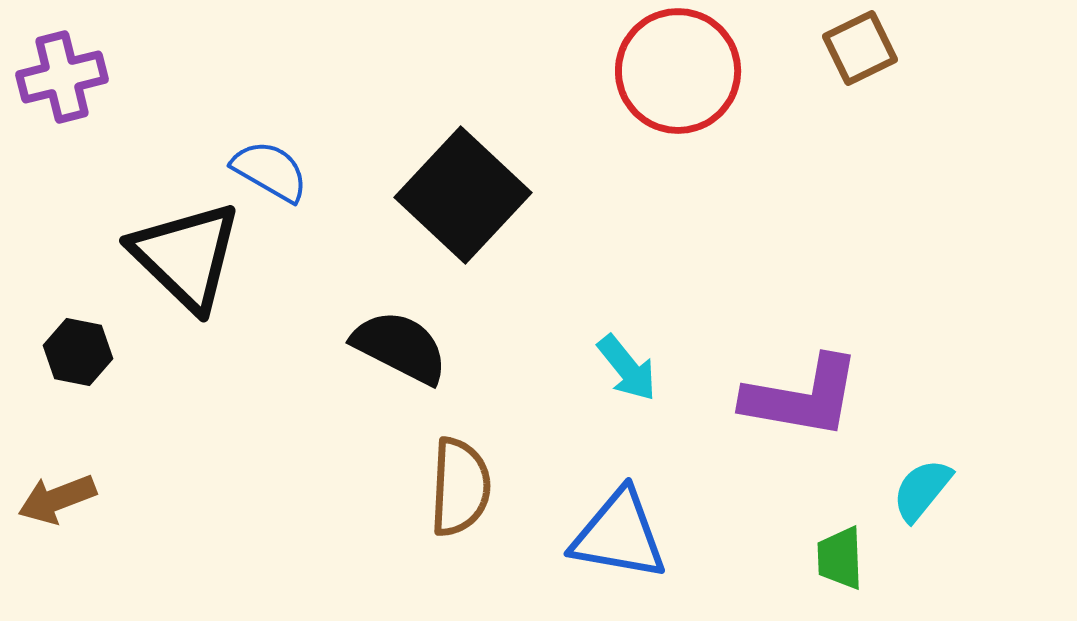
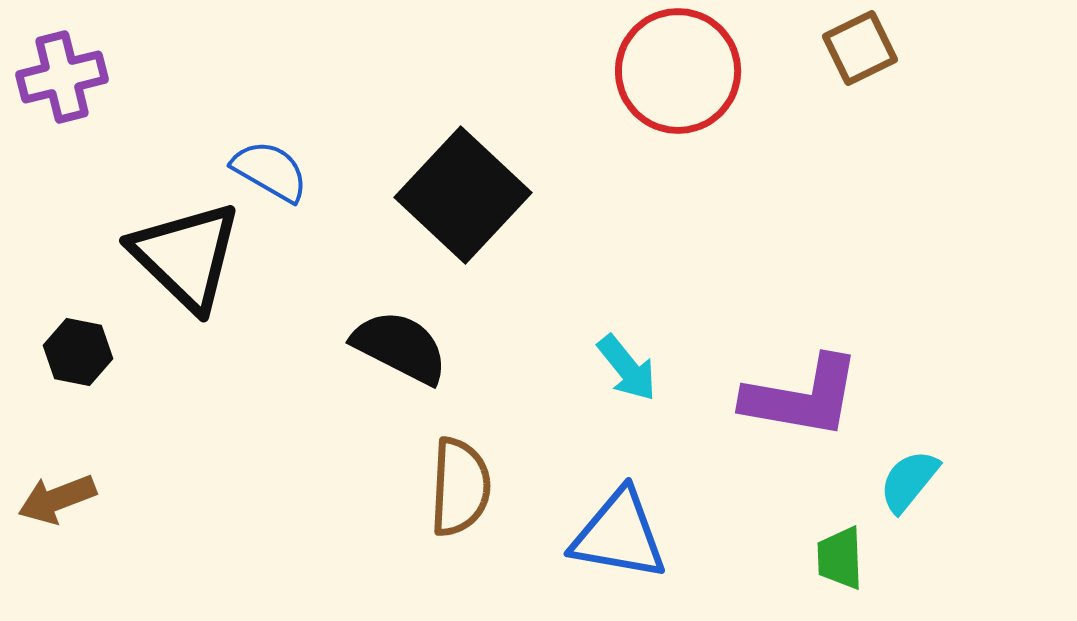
cyan semicircle: moved 13 px left, 9 px up
